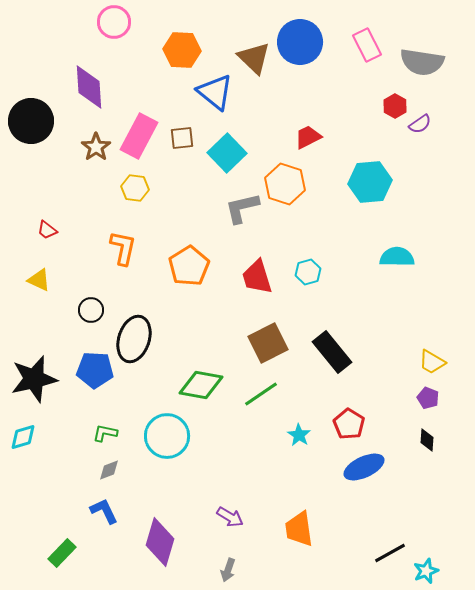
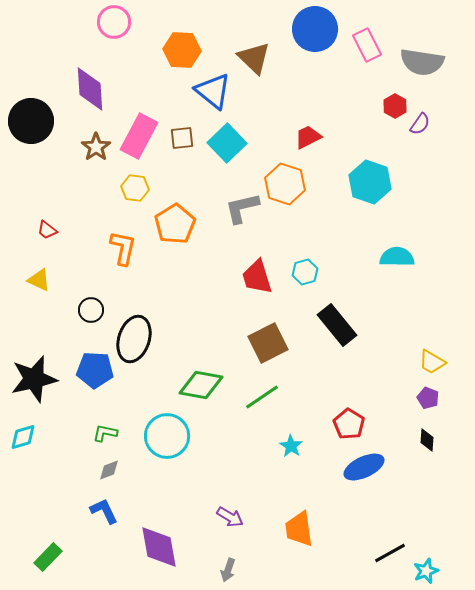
blue circle at (300, 42): moved 15 px right, 13 px up
purple diamond at (89, 87): moved 1 px right, 2 px down
blue triangle at (215, 92): moved 2 px left, 1 px up
purple semicircle at (420, 124): rotated 20 degrees counterclockwise
cyan square at (227, 153): moved 10 px up
cyan hexagon at (370, 182): rotated 24 degrees clockwise
orange pentagon at (189, 266): moved 14 px left, 42 px up
cyan hexagon at (308, 272): moved 3 px left
black rectangle at (332, 352): moved 5 px right, 27 px up
green line at (261, 394): moved 1 px right, 3 px down
cyan star at (299, 435): moved 8 px left, 11 px down
purple diamond at (160, 542): moved 1 px left, 5 px down; rotated 27 degrees counterclockwise
green rectangle at (62, 553): moved 14 px left, 4 px down
